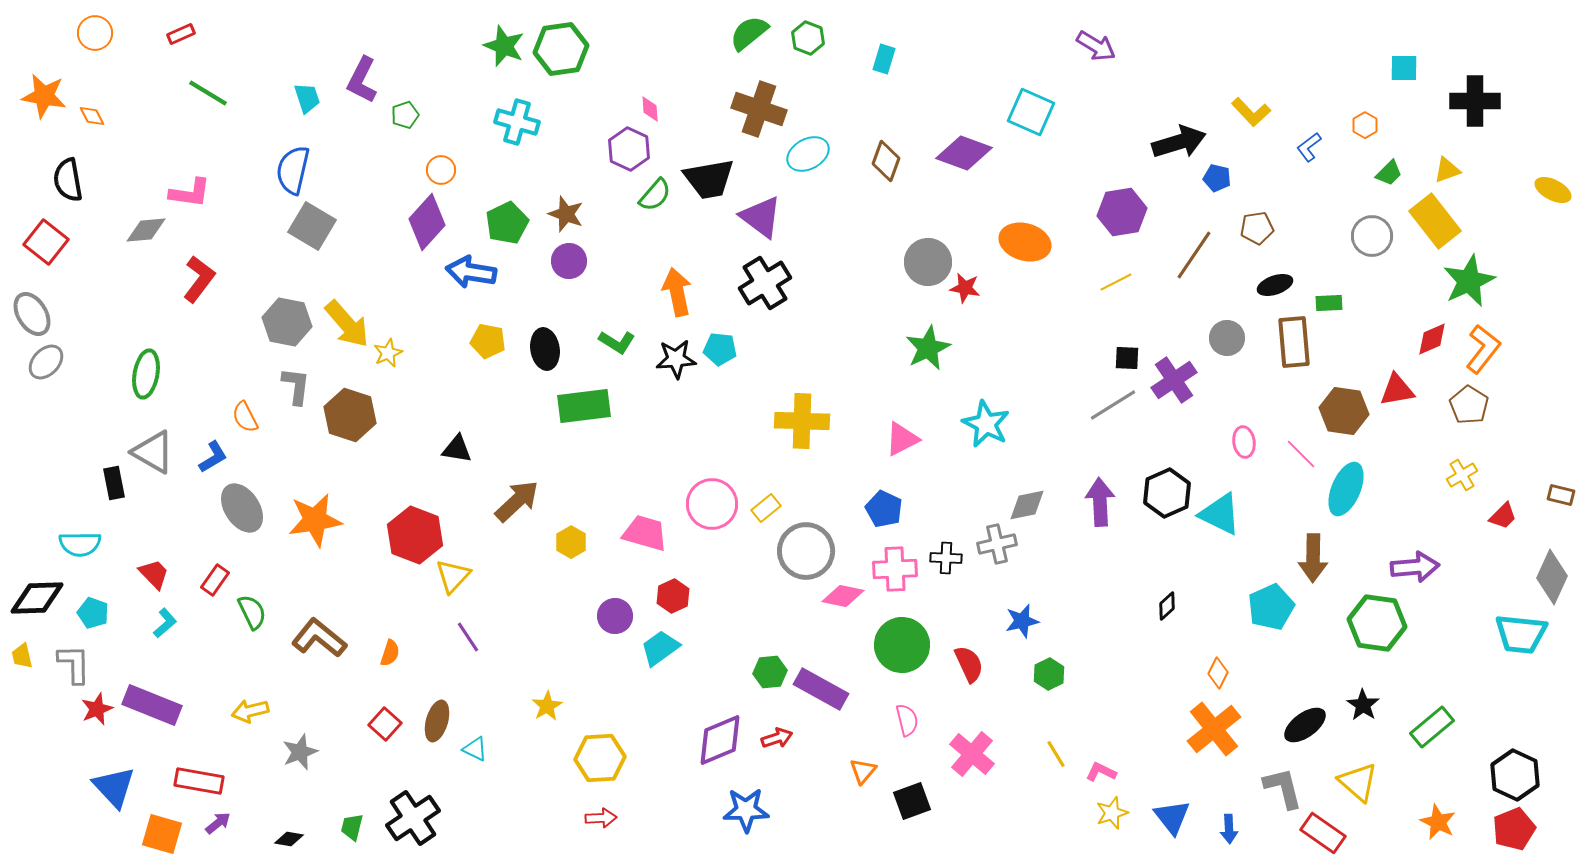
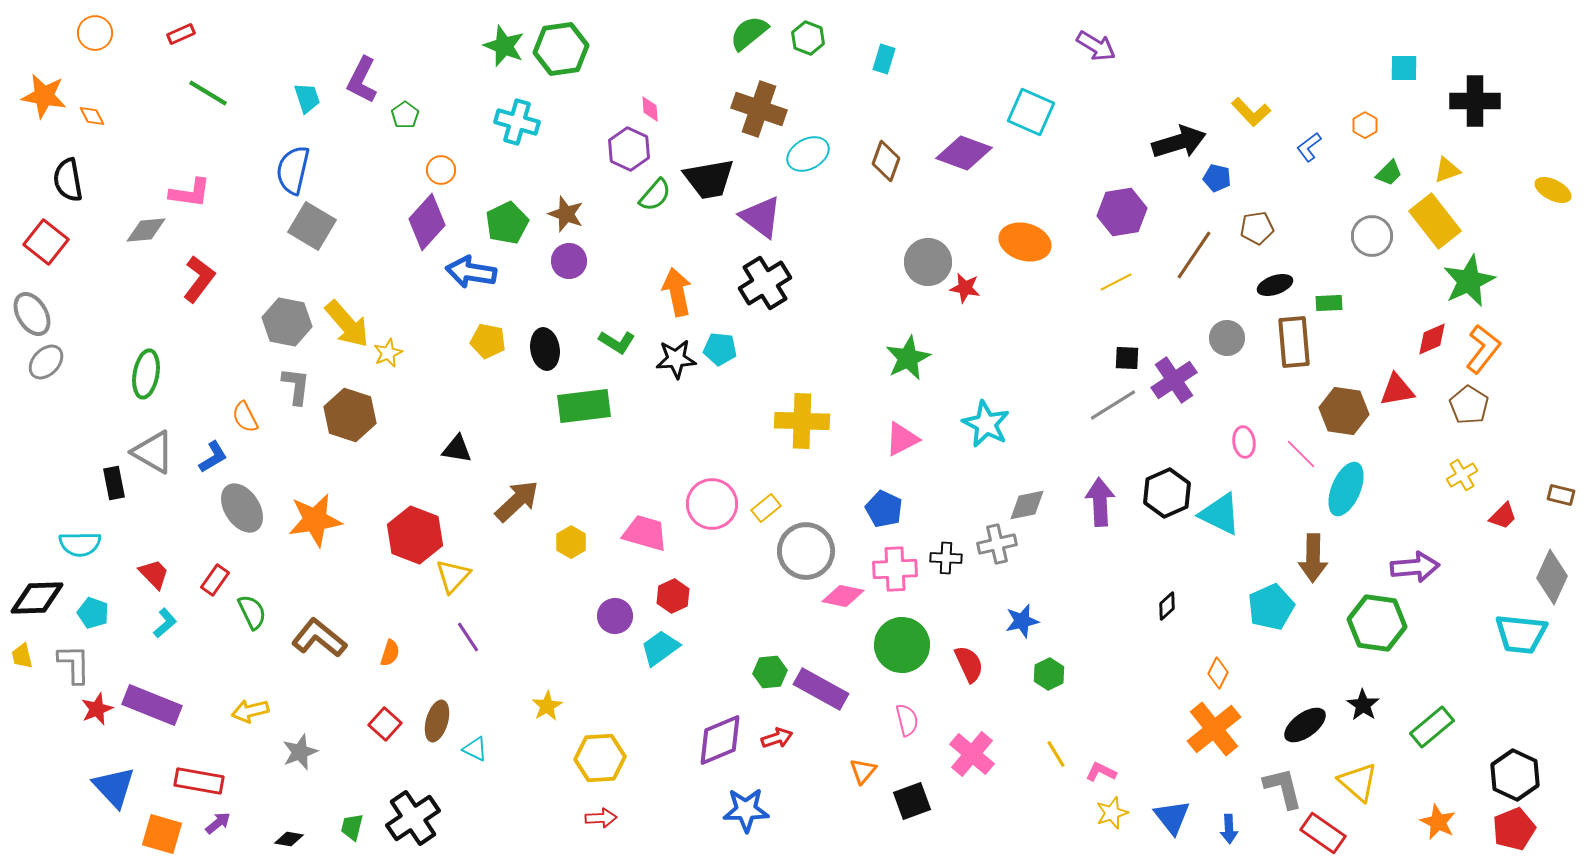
green pentagon at (405, 115): rotated 16 degrees counterclockwise
green star at (928, 348): moved 20 px left, 10 px down
